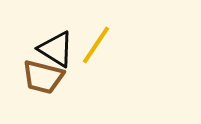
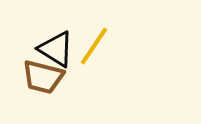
yellow line: moved 2 px left, 1 px down
